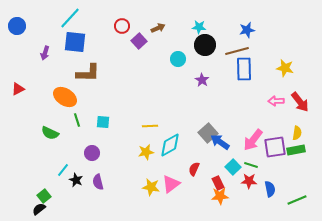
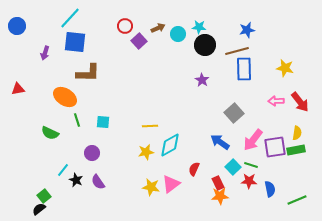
red circle at (122, 26): moved 3 px right
cyan circle at (178, 59): moved 25 px up
red triangle at (18, 89): rotated 16 degrees clockwise
gray square at (208, 133): moved 26 px right, 20 px up
purple semicircle at (98, 182): rotated 21 degrees counterclockwise
